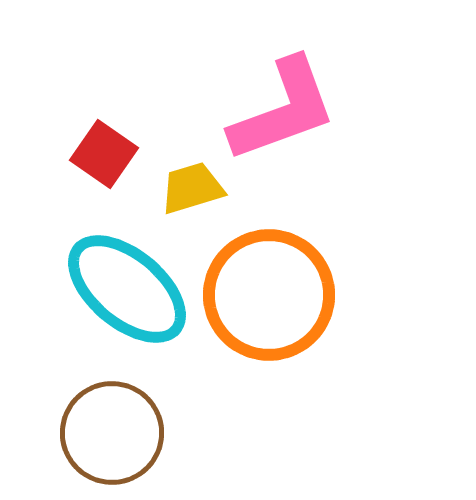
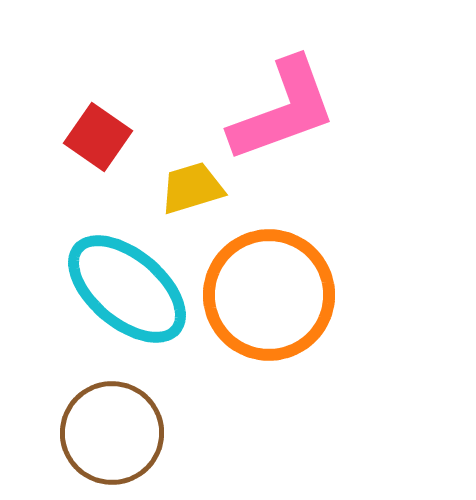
red square: moved 6 px left, 17 px up
